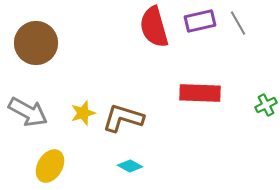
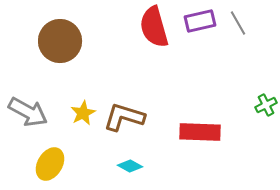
brown circle: moved 24 px right, 2 px up
red rectangle: moved 39 px down
yellow star: rotated 10 degrees counterclockwise
brown L-shape: moved 1 px right, 1 px up
yellow ellipse: moved 2 px up
